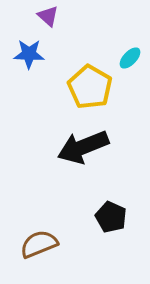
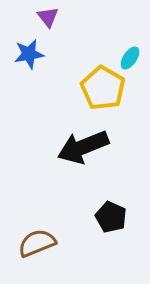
purple triangle: moved 1 px down; rotated 10 degrees clockwise
blue star: rotated 12 degrees counterclockwise
cyan ellipse: rotated 10 degrees counterclockwise
yellow pentagon: moved 13 px right, 1 px down
brown semicircle: moved 2 px left, 1 px up
